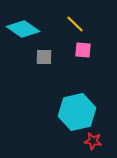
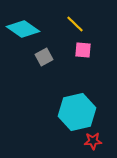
gray square: rotated 30 degrees counterclockwise
red star: rotated 12 degrees counterclockwise
